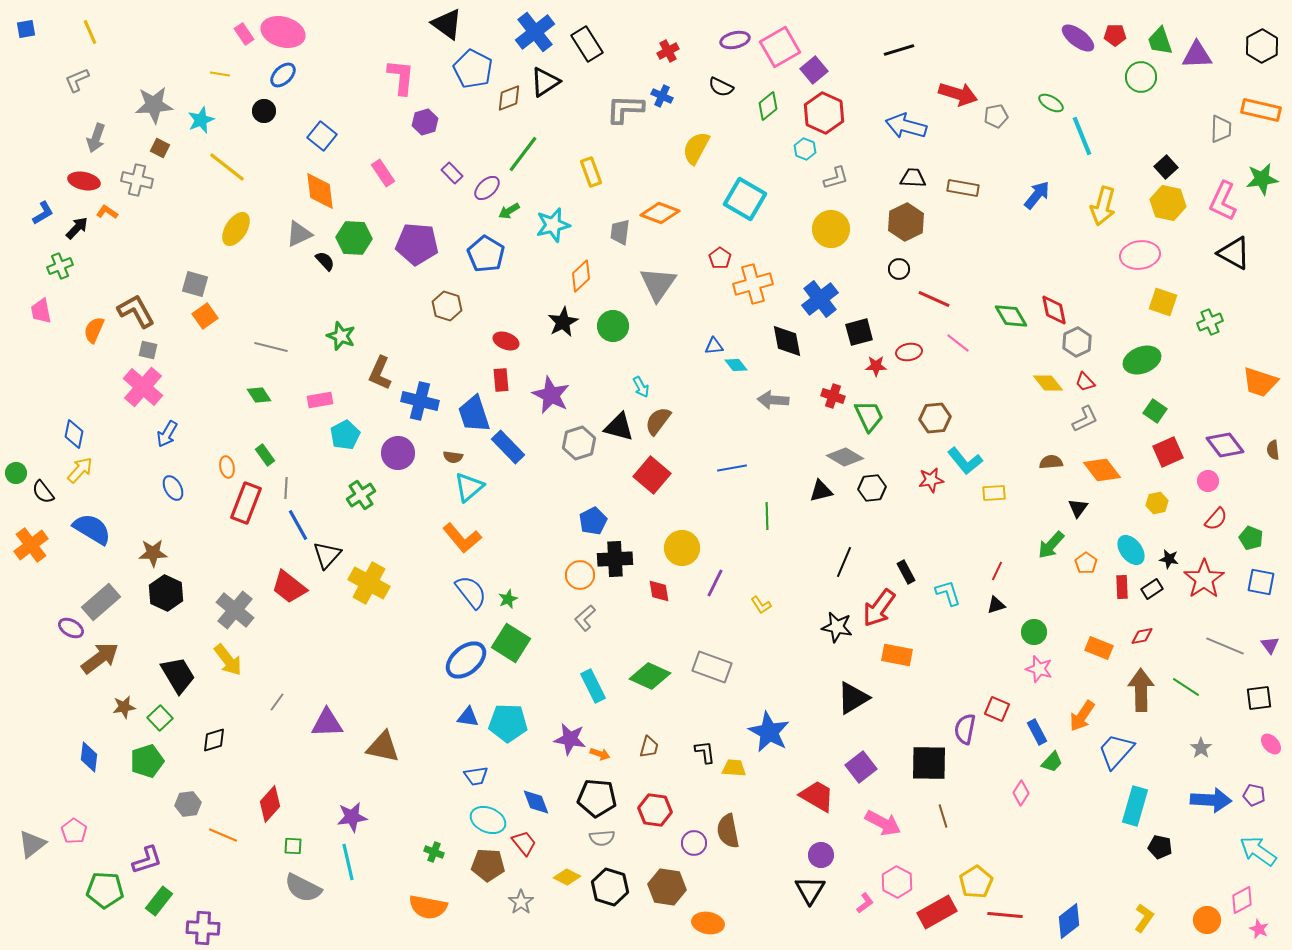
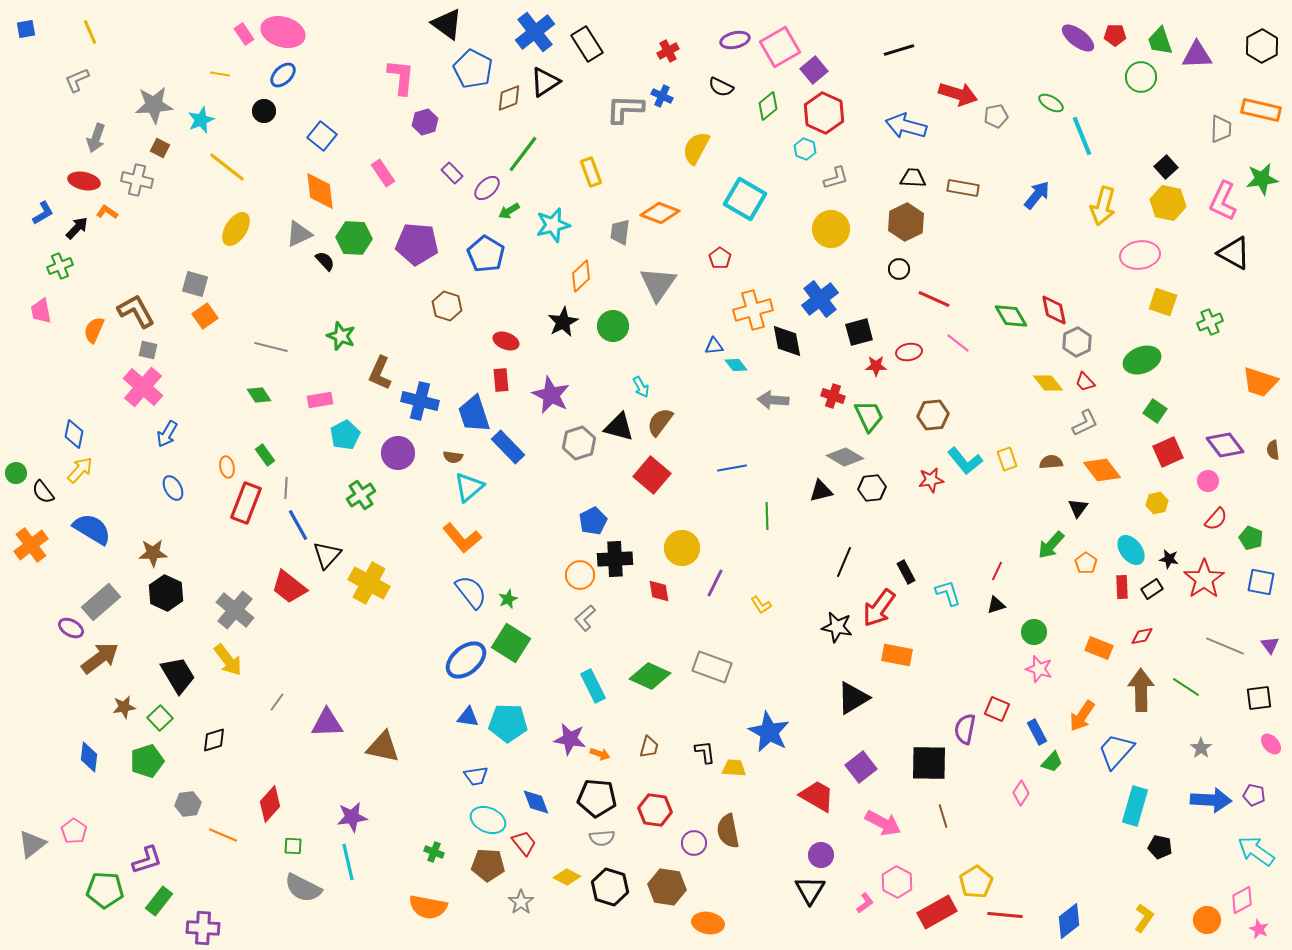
orange cross at (753, 284): moved 26 px down
brown hexagon at (935, 418): moved 2 px left, 3 px up
gray L-shape at (1085, 419): moved 4 px down
brown semicircle at (658, 421): moved 2 px right, 1 px down
yellow rectangle at (994, 493): moved 13 px right, 34 px up; rotated 75 degrees clockwise
cyan arrow at (1258, 851): moved 2 px left
